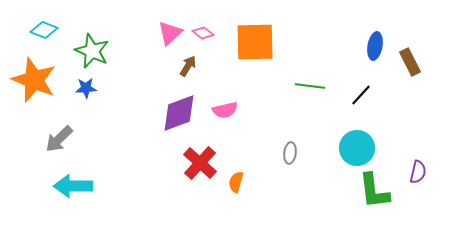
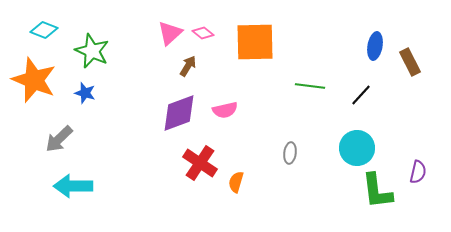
blue star: moved 1 px left, 5 px down; rotated 20 degrees clockwise
red cross: rotated 8 degrees counterclockwise
green L-shape: moved 3 px right
